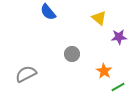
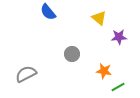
orange star: rotated 21 degrees counterclockwise
